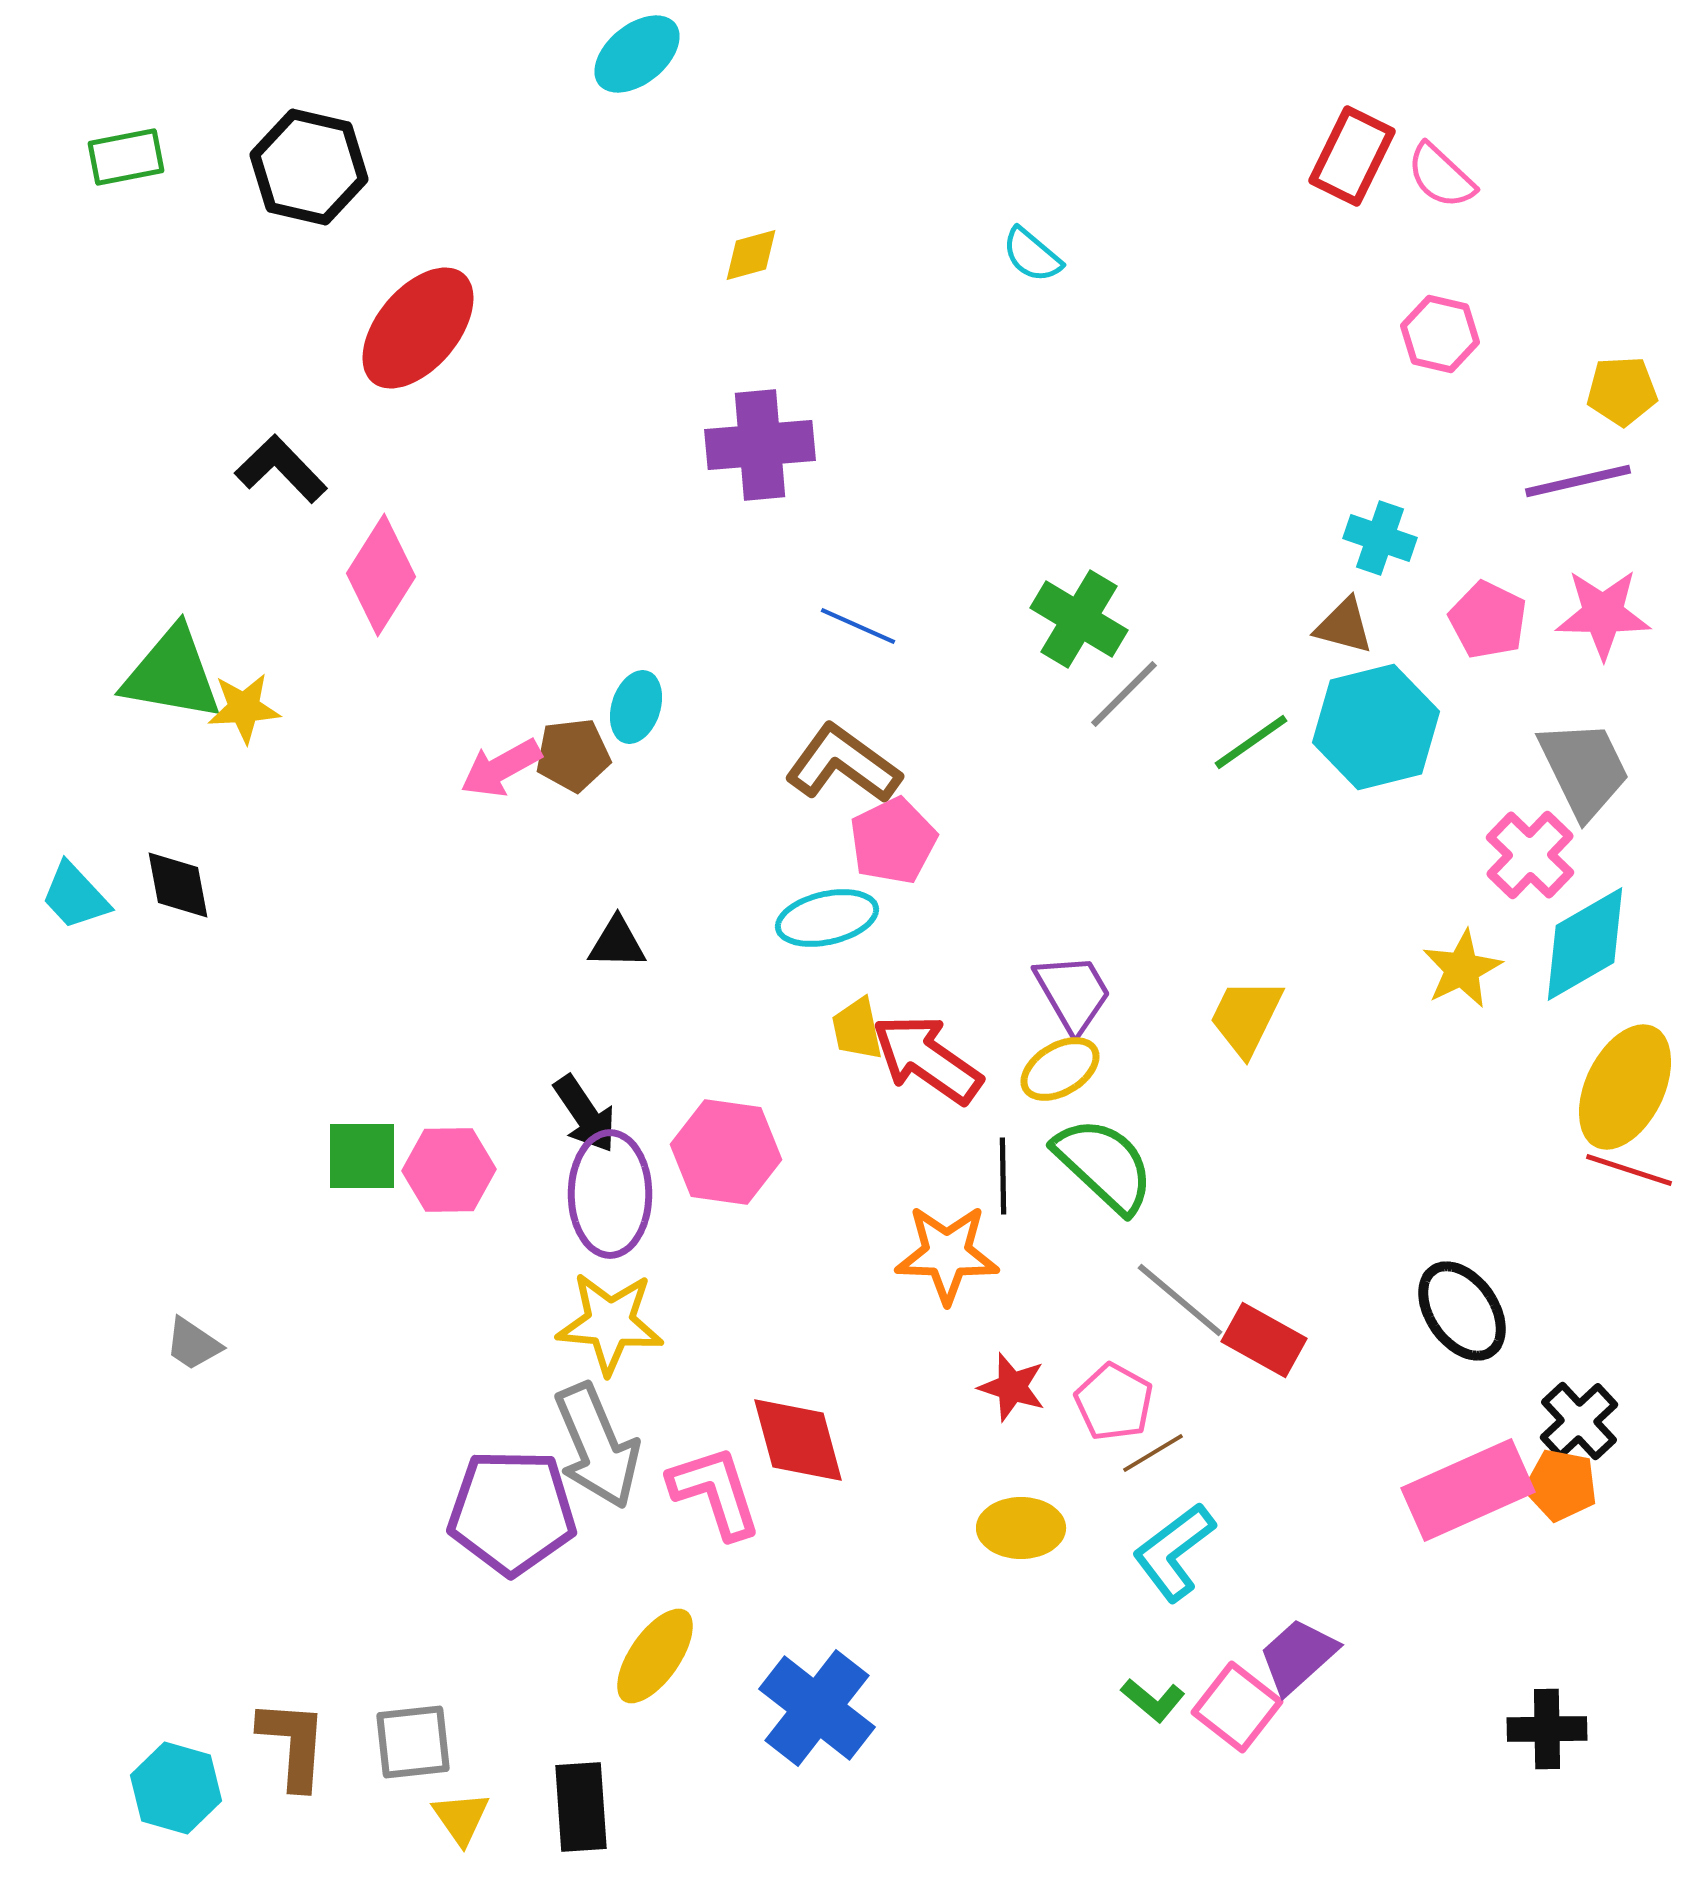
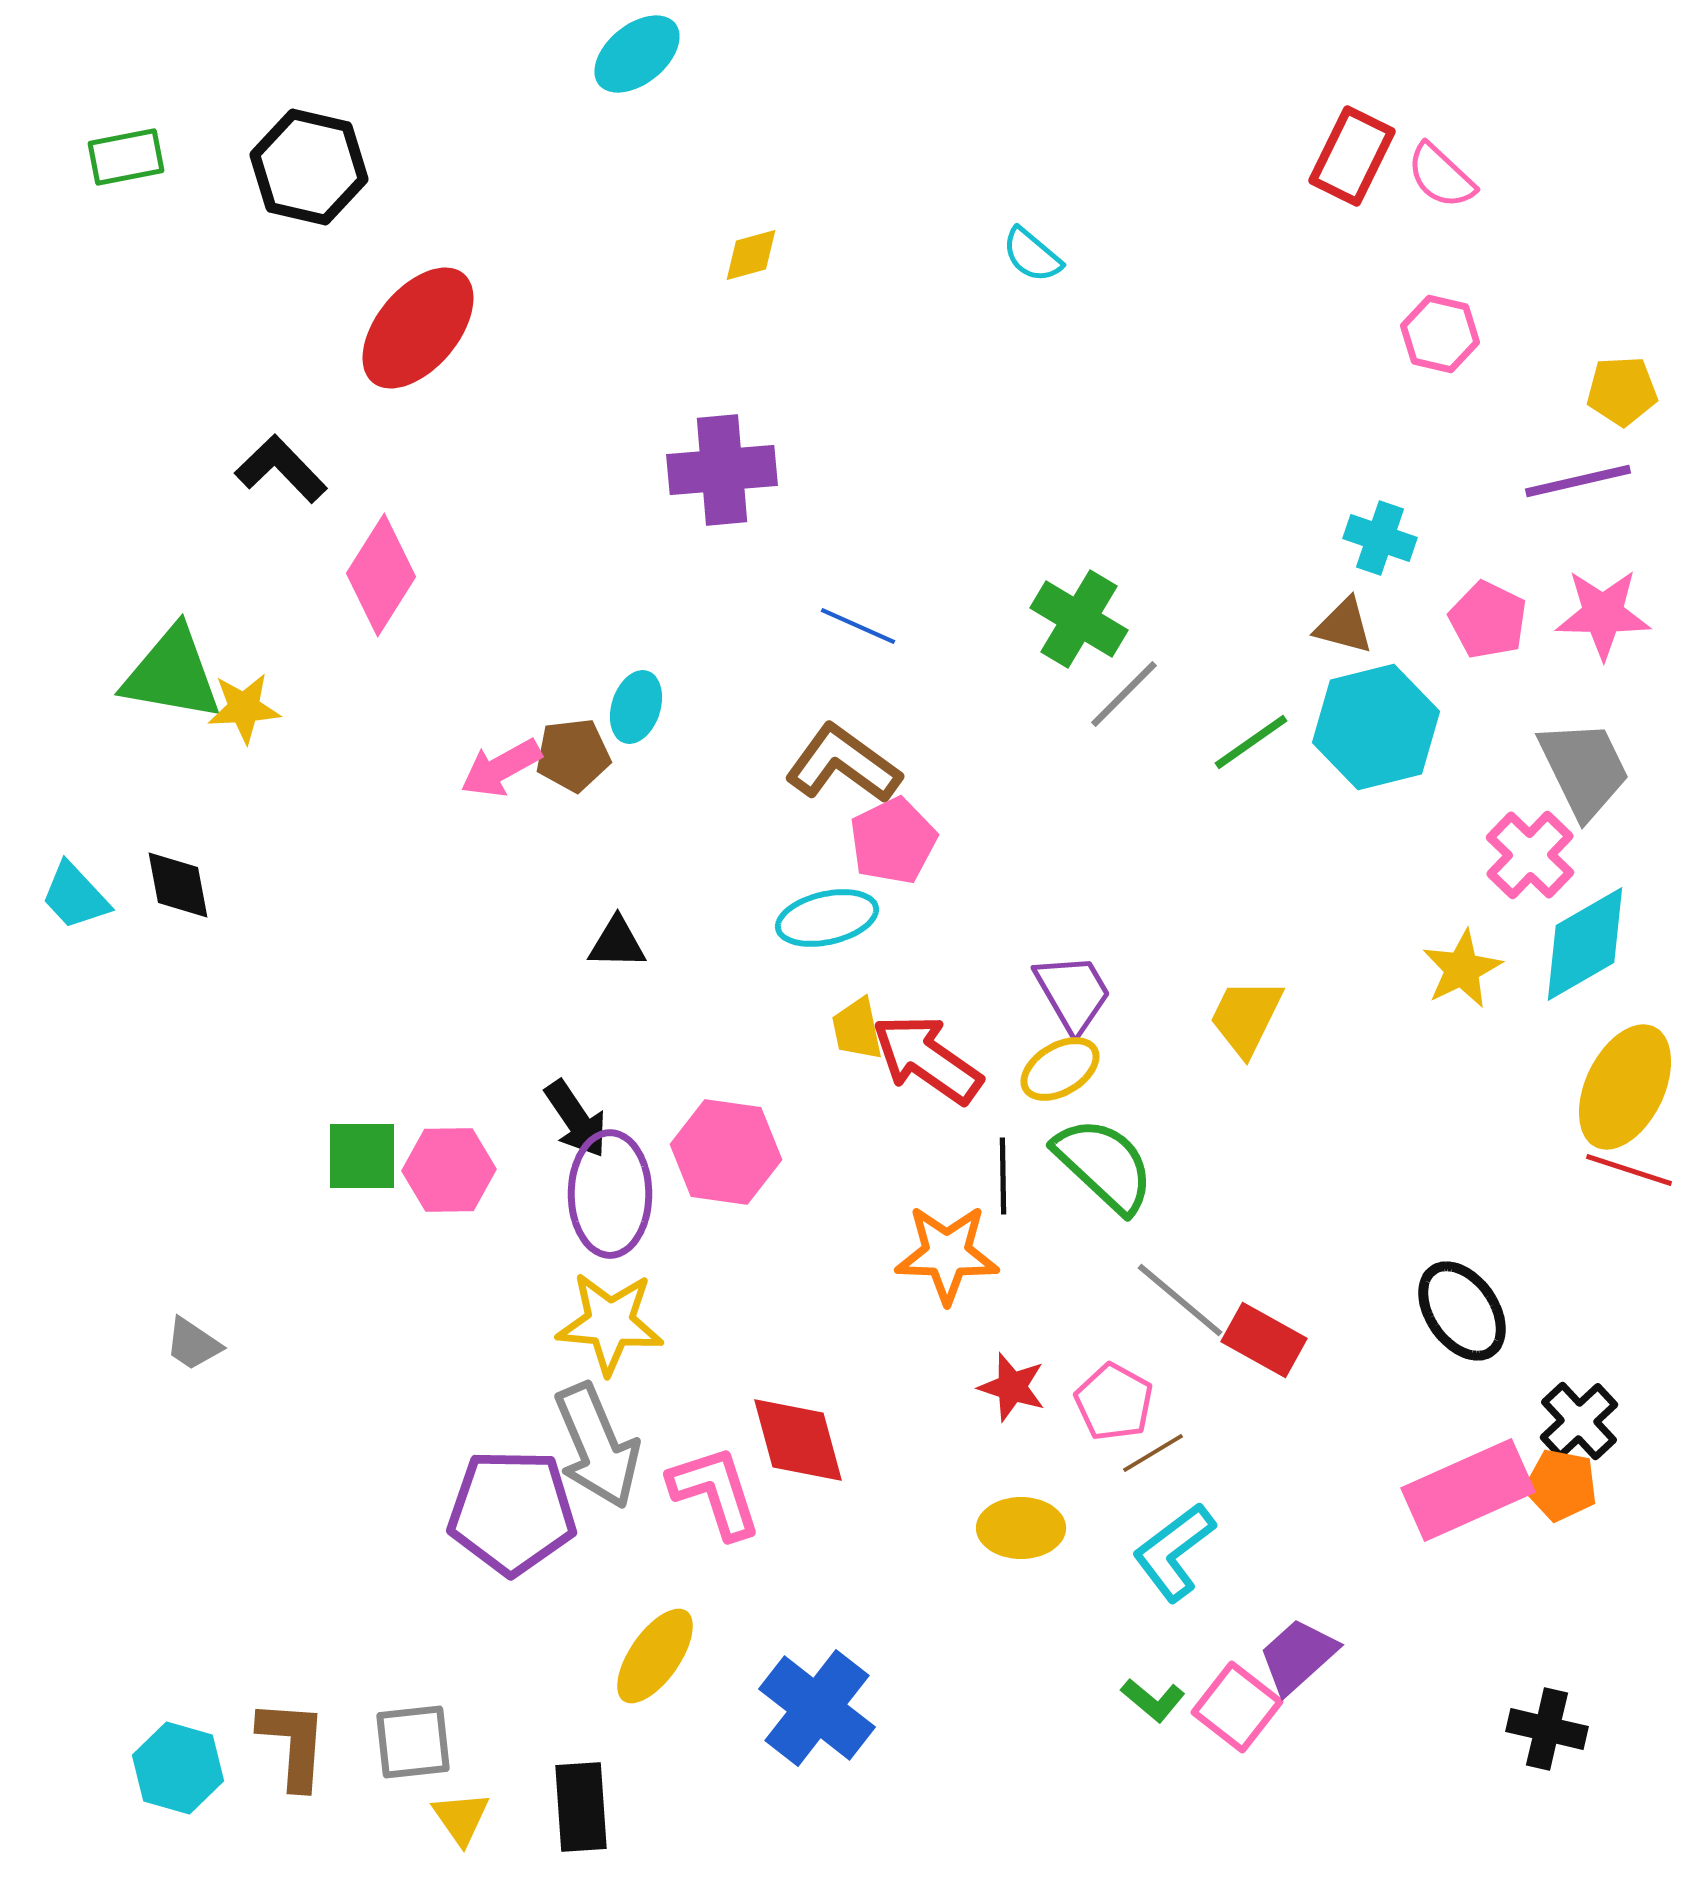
purple cross at (760, 445): moved 38 px left, 25 px down
black arrow at (585, 1114): moved 9 px left, 5 px down
black cross at (1547, 1729): rotated 14 degrees clockwise
cyan hexagon at (176, 1788): moved 2 px right, 20 px up
